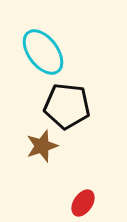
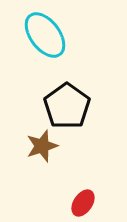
cyan ellipse: moved 2 px right, 17 px up
black pentagon: rotated 30 degrees clockwise
